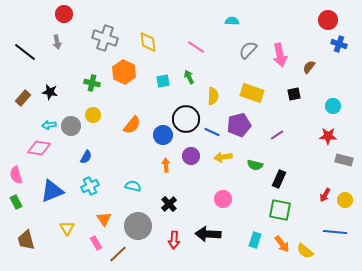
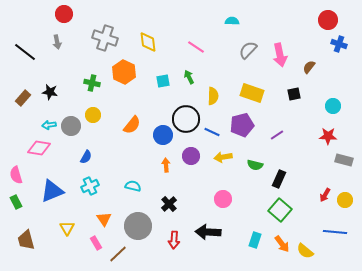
purple pentagon at (239, 125): moved 3 px right
green square at (280, 210): rotated 30 degrees clockwise
black arrow at (208, 234): moved 2 px up
